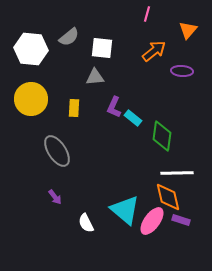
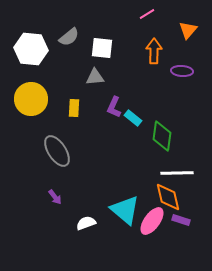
pink line: rotated 42 degrees clockwise
orange arrow: rotated 50 degrees counterclockwise
white semicircle: rotated 96 degrees clockwise
